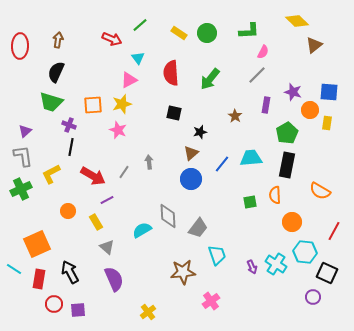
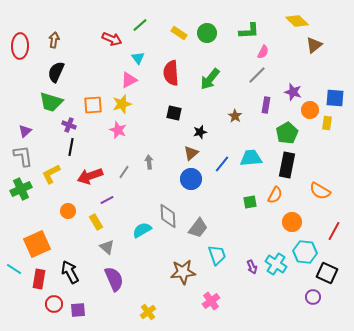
brown arrow at (58, 40): moved 4 px left
blue square at (329, 92): moved 6 px right, 6 px down
red arrow at (93, 176): moved 3 px left; rotated 130 degrees clockwise
orange semicircle at (275, 195): rotated 150 degrees counterclockwise
